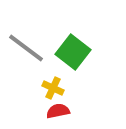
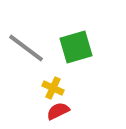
green square: moved 3 px right, 5 px up; rotated 36 degrees clockwise
red semicircle: rotated 15 degrees counterclockwise
